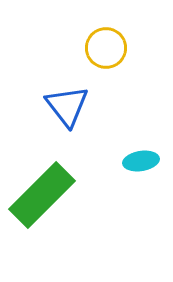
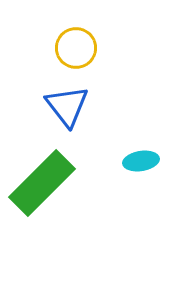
yellow circle: moved 30 px left
green rectangle: moved 12 px up
